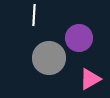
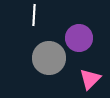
pink triangle: rotated 15 degrees counterclockwise
